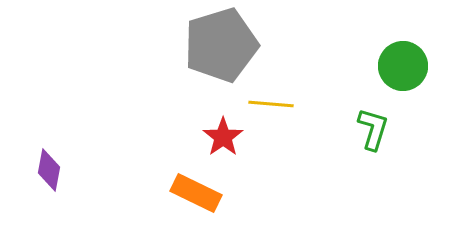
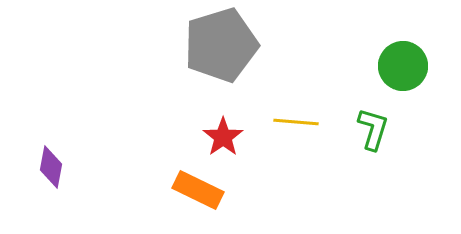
yellow line: moved 25 px right, 18 px down
purple diamond: moved 2 px right, 3 px up
orange rectangle: moved 2 px right, 3 px up
